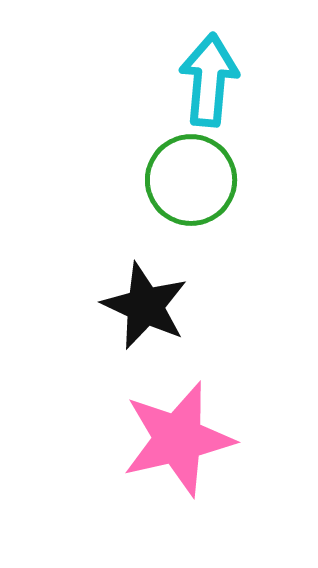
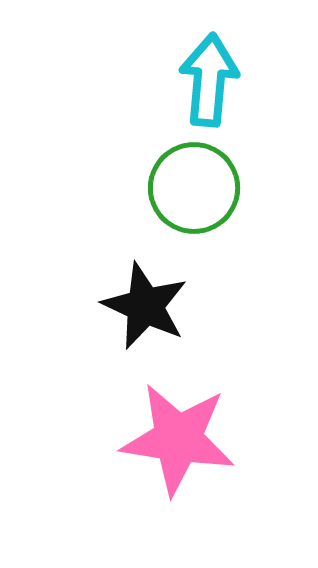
green circle: moved 3 px right, 8 px down
pink star: rotated 22 degrees clockwise
